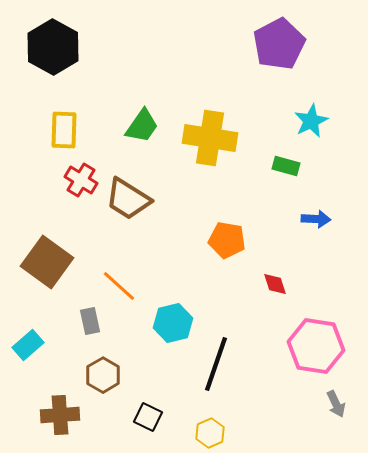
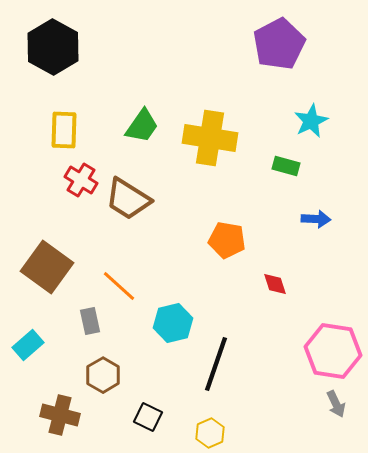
brown square: moved 5 px down
pink hexagon: moved 17 px right, 5 px down
brown cross: rotated 18 degrees clockwise
